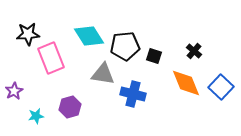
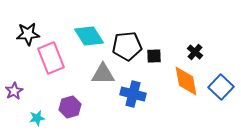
black pentagon: moved 2 px right
black cross: moved 1 px right, 1 px down
black square: rotated 21 degrees counterclockwise
gray triangle: rotated 10 degrees counterclockwise
orange diamond: moved 2 px up; rotated 12 degrees clockwise
cyan star: moved 1 px right, 2 px down
